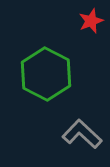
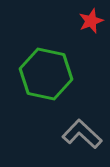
green hexagon: rotated 15 degrees counterclockwise
